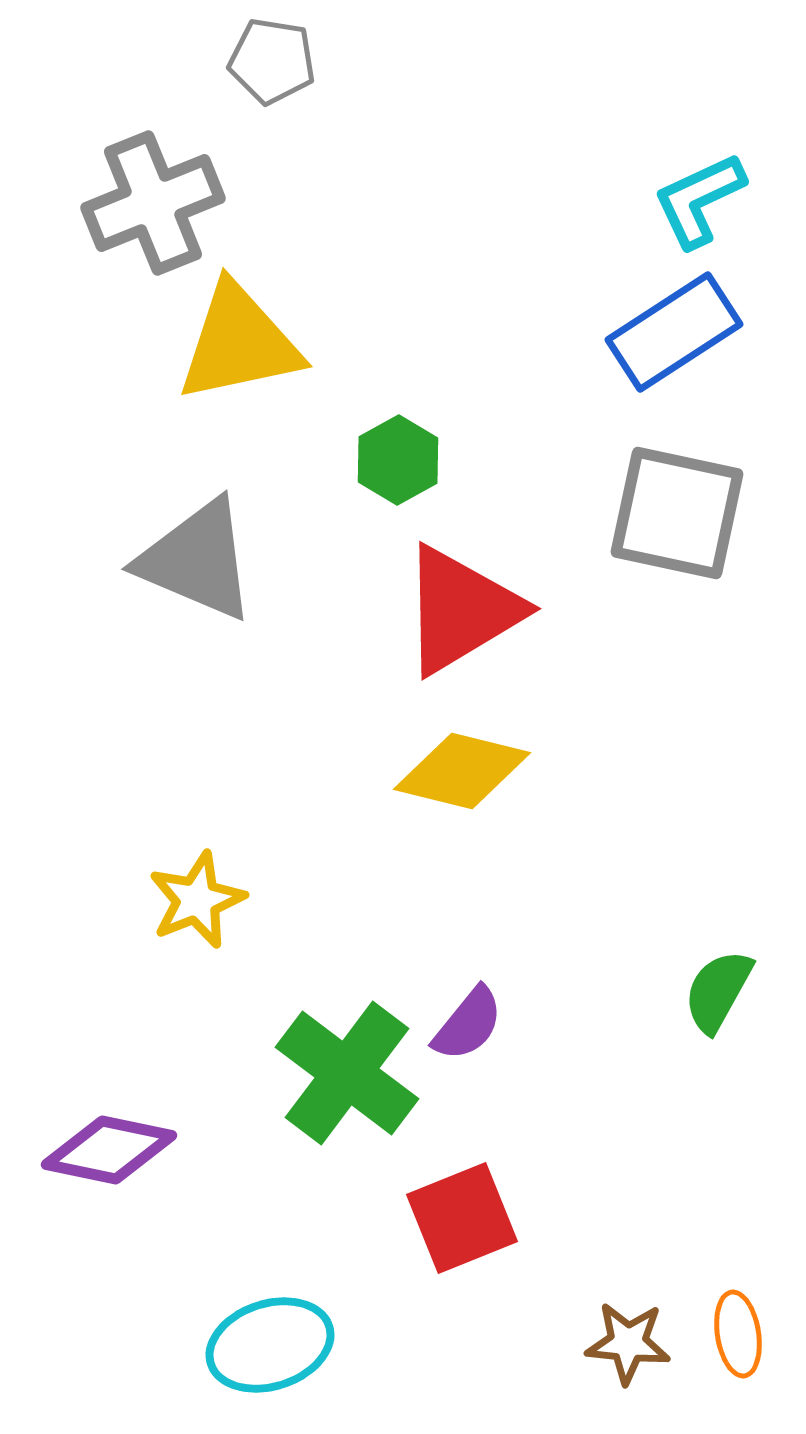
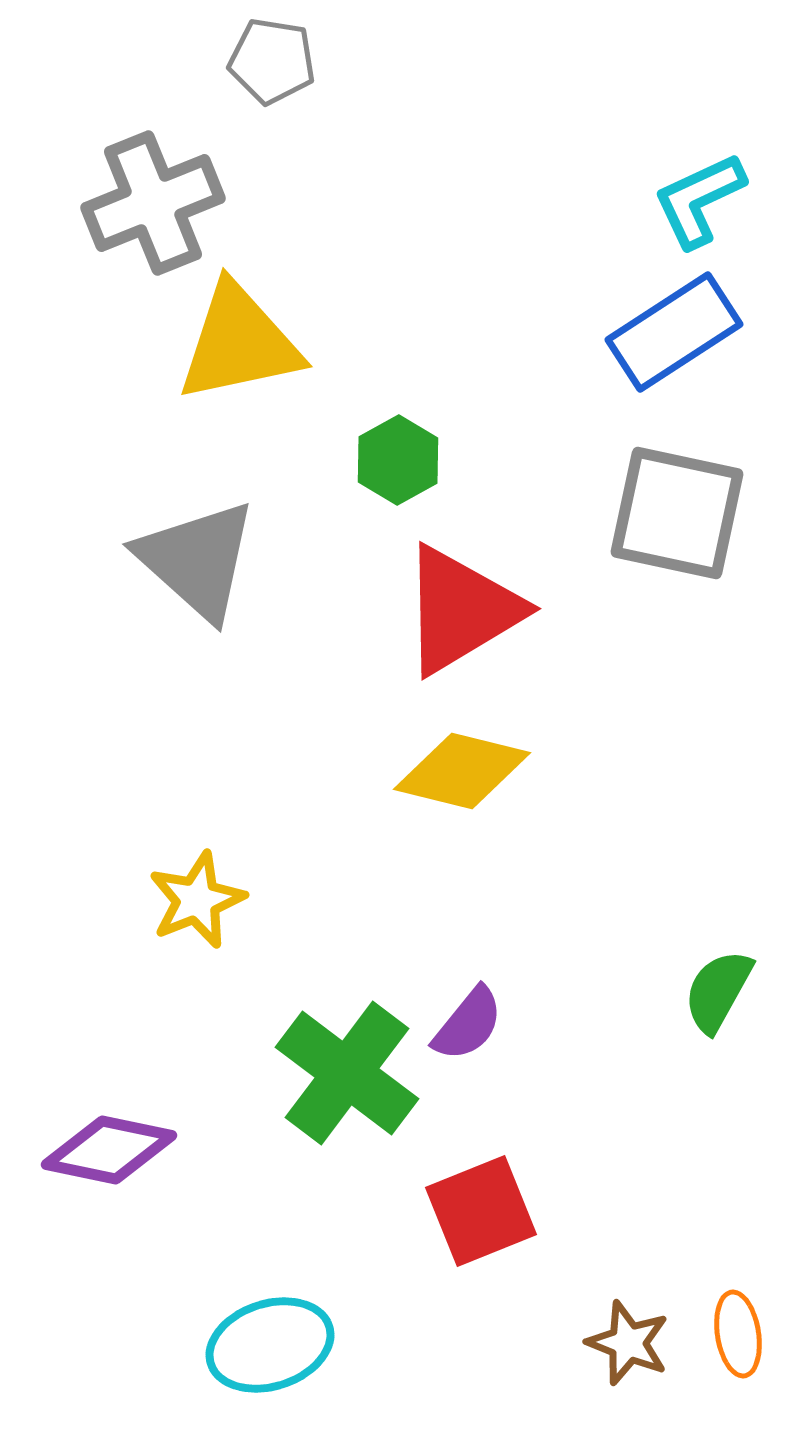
gray triangle: rotated 19 degrees clockwise
red square: moved 19 px right, 7 px up
brown star: rotated 16 degrees clockwise
